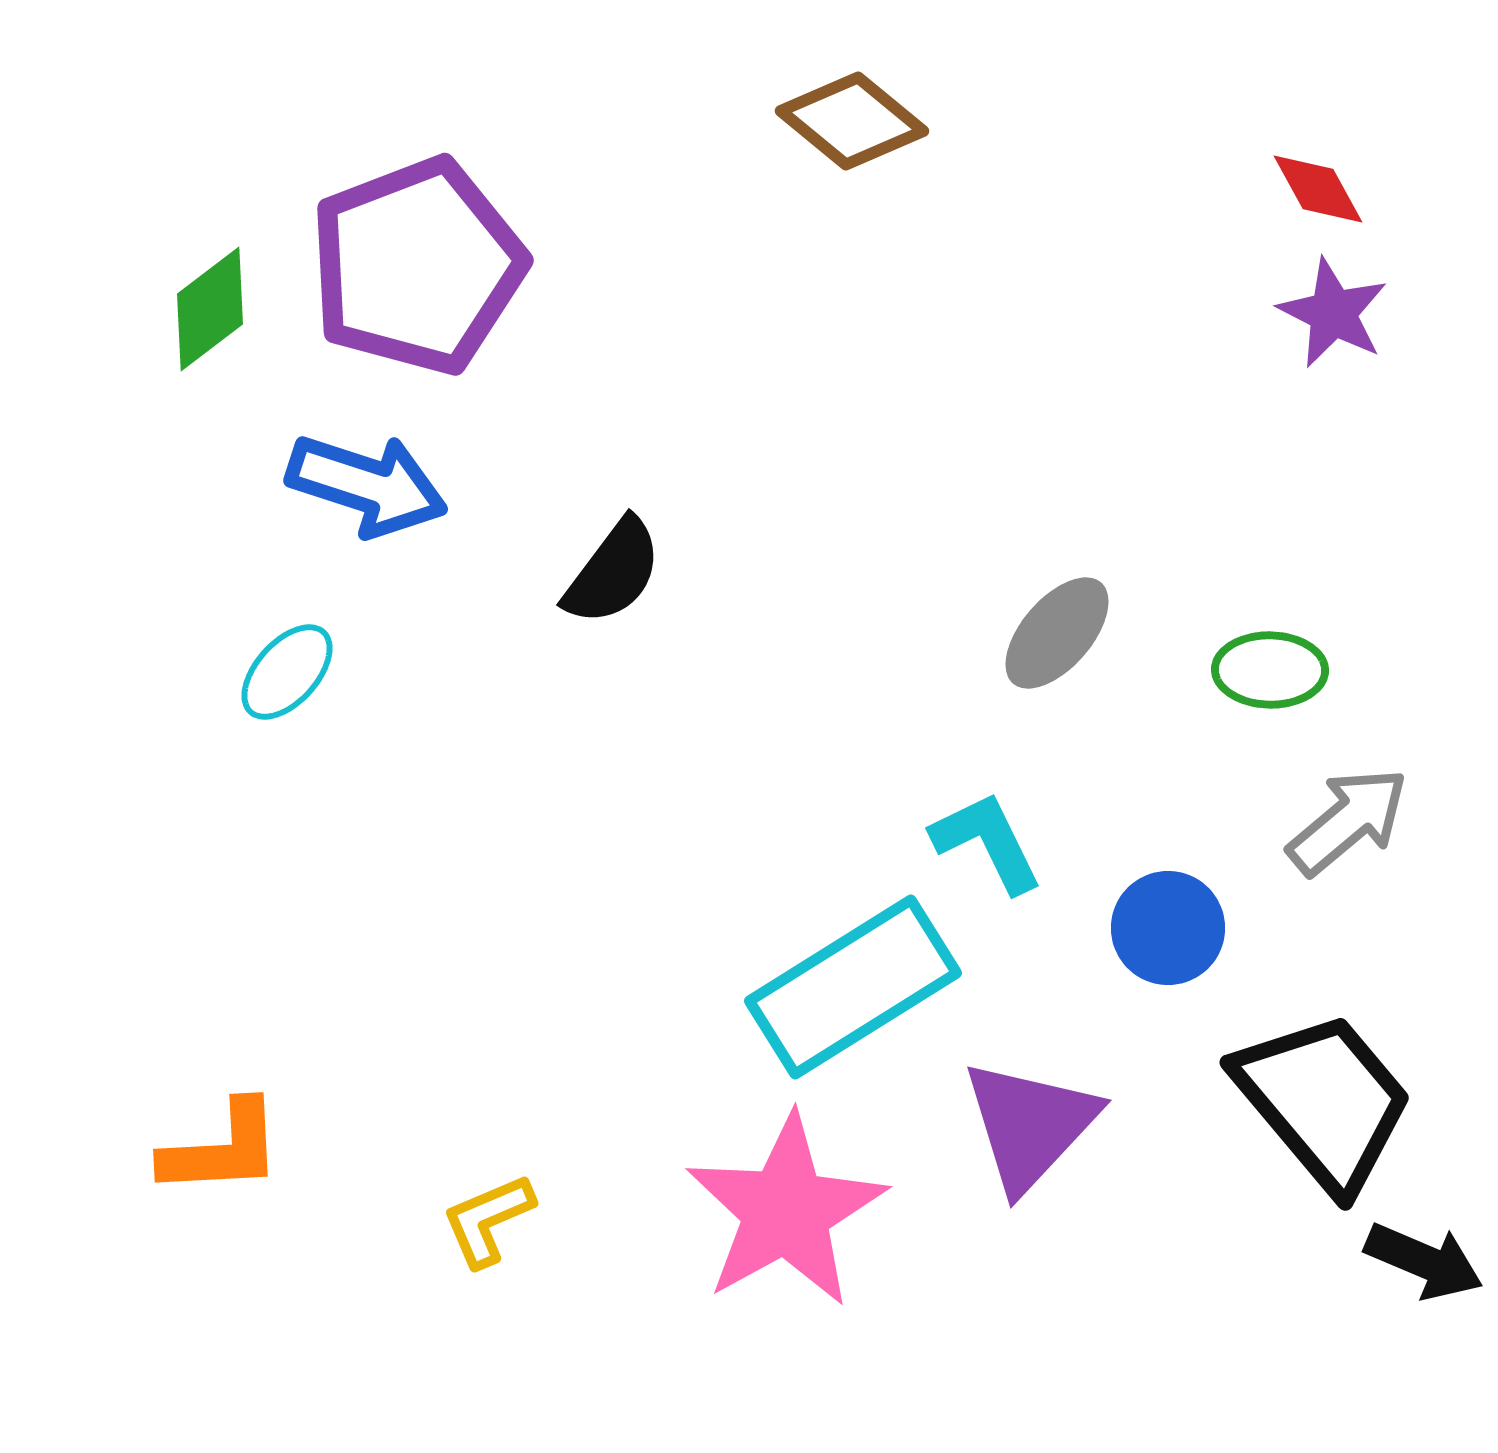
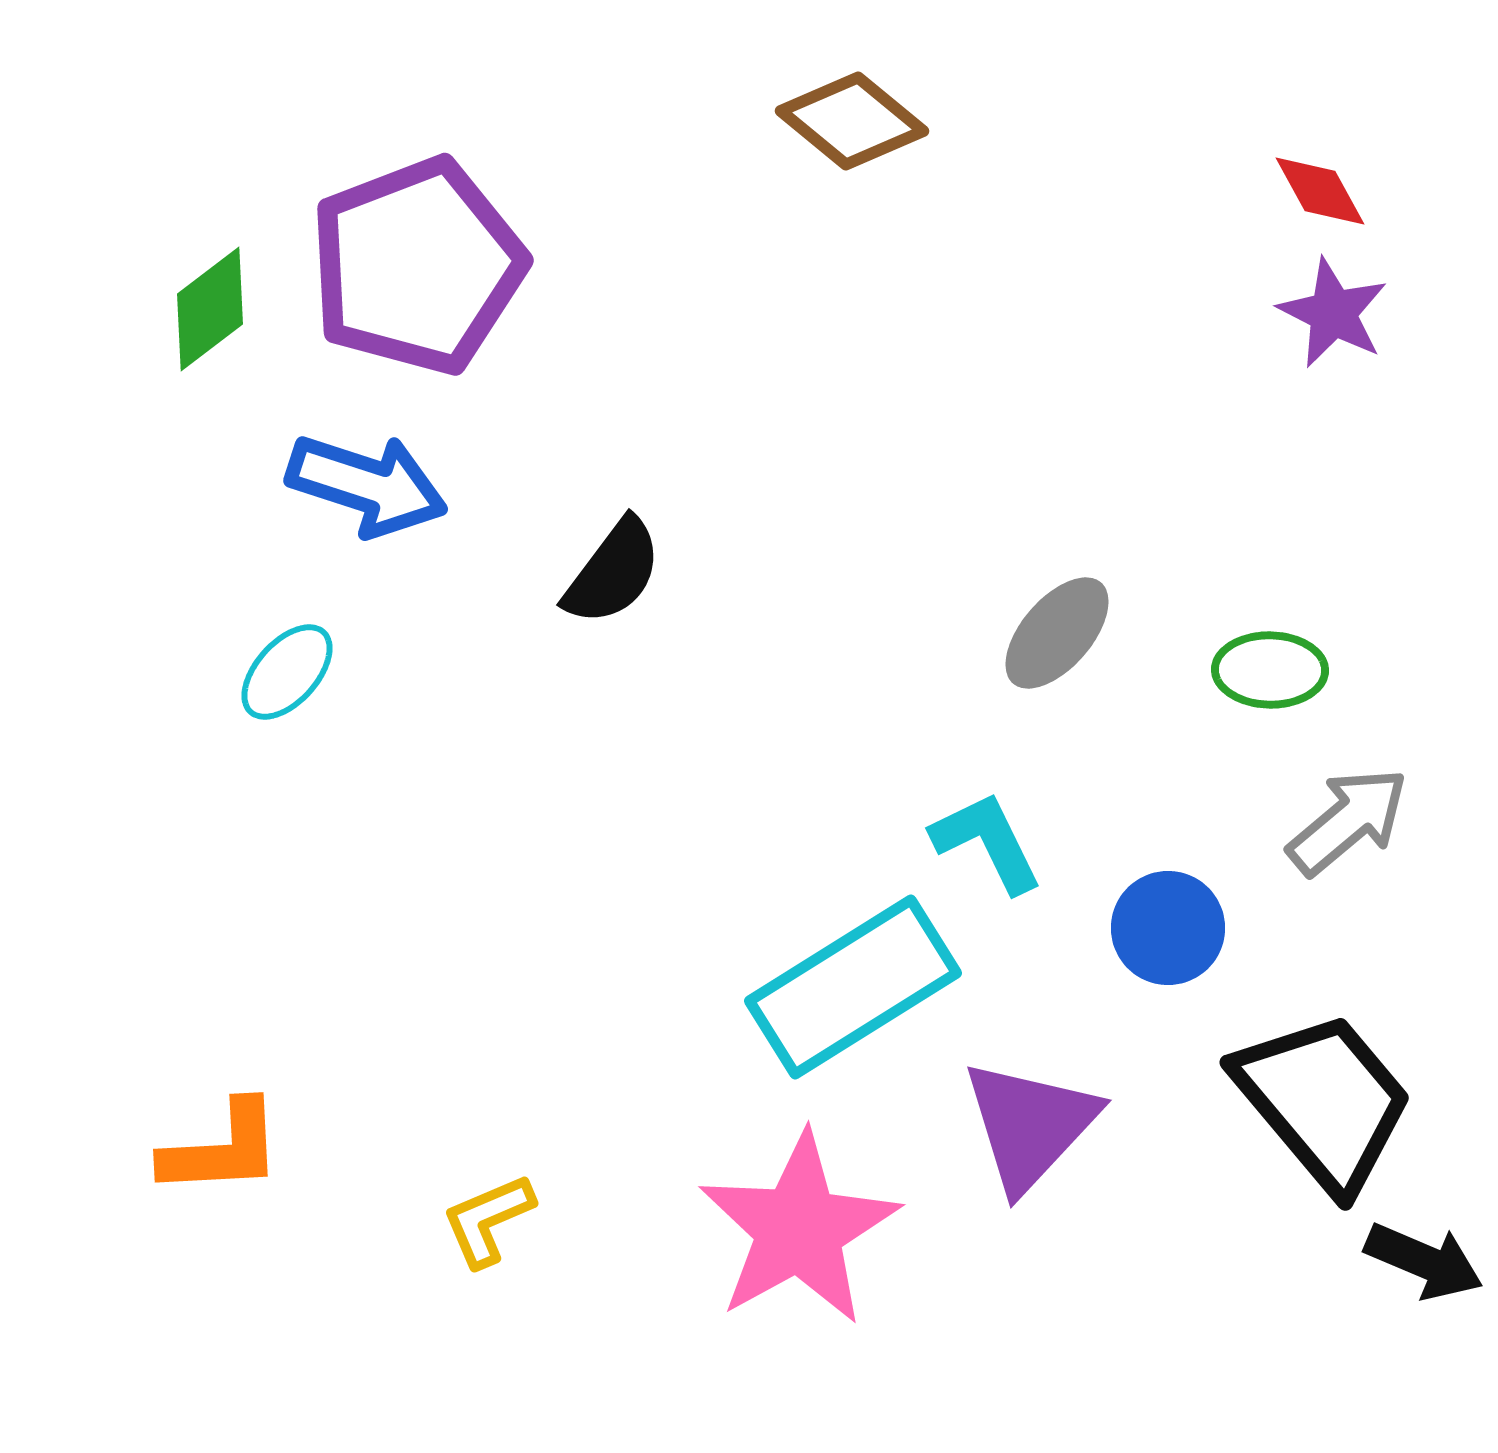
red diamond: moved 2 px right, 2 px down
pink star: moved 13 px right, 18 px down
